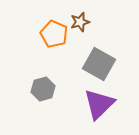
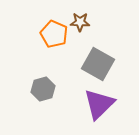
brown star: rotated 18 degrees clockwise
gray square: moved 1 px left
